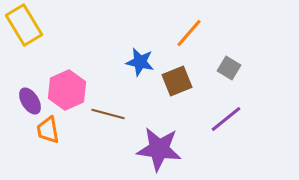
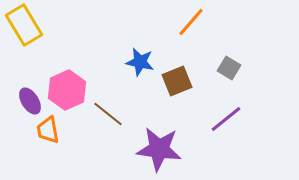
orange line: moved 2 px right, 11 px up
brown line: rotated 24 degrees clockwise
